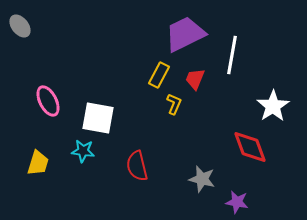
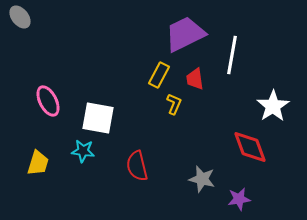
gray ellipse: moved 9 px up
red trapezoid: rotated 30 degrees counterclockwise
purple star: moved 2 px right, 3 px up; rotated 20 degrees counterclockwise
